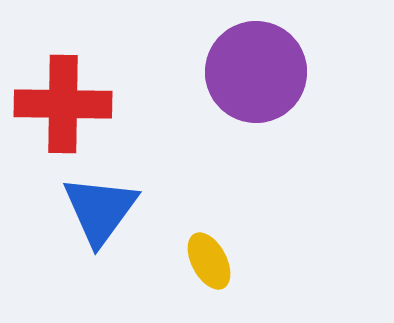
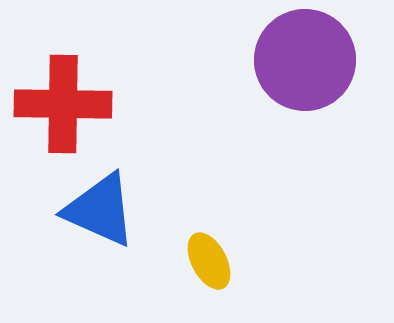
purple circle: moved 49 px right, 12 px up
blue triangle: rotated 42 degrees counterclockwise
